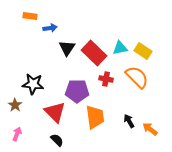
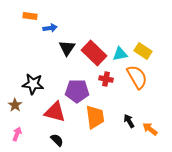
cyan triangle: moved 6 px down
orange semicircle: rotated 15 degrees clockwise
red triangle: rotated 30 degrees counterclockwise
